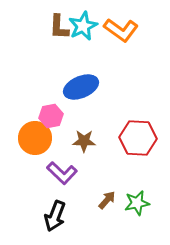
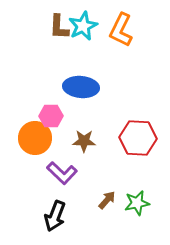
orange L-shape: rotated 80 degrees clockwise
blue ellipse: rotated 28 degrees clockwise
pink hexagon: rotated 10 degrees clockwise
